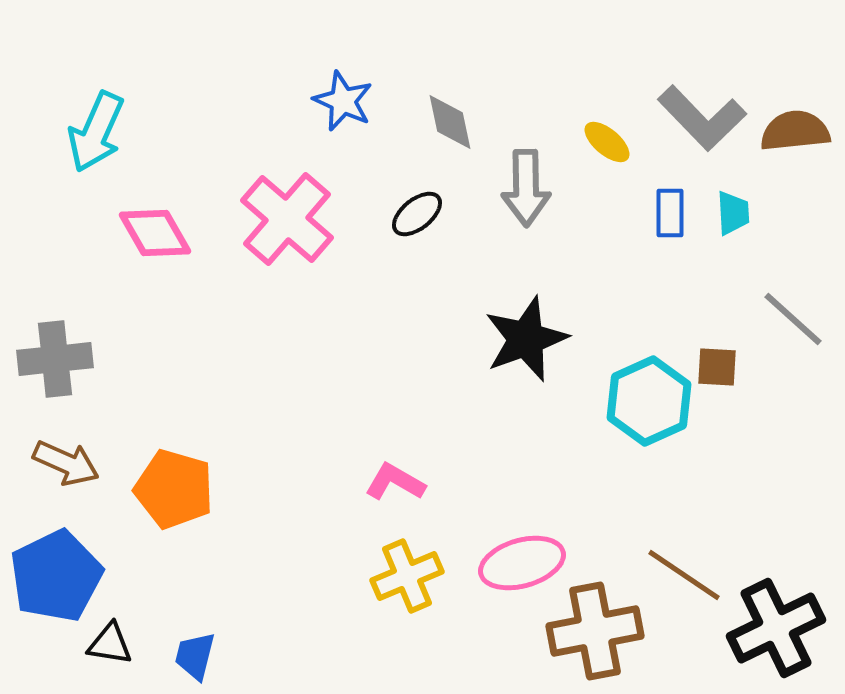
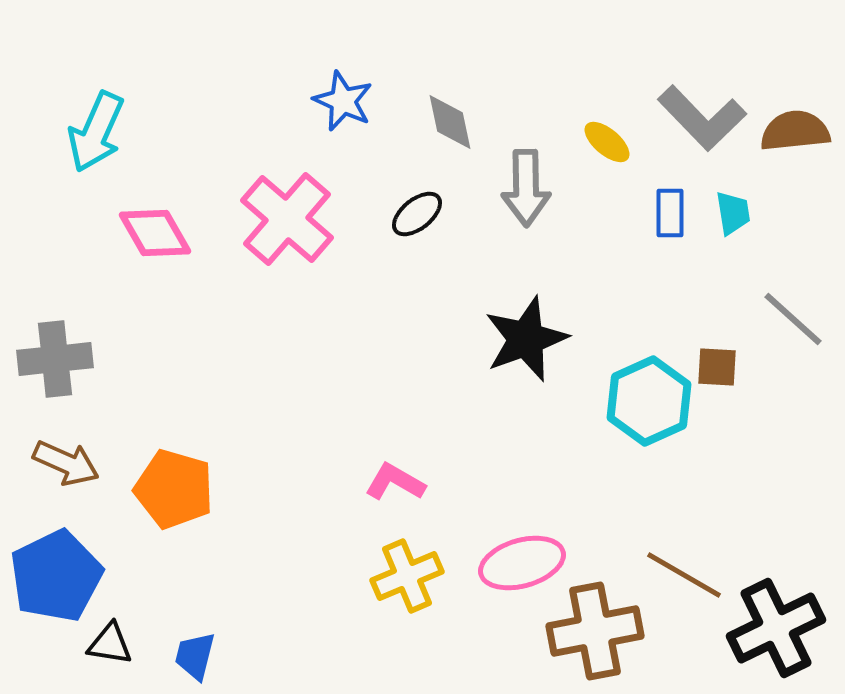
cyan trapezoid: rotated 6 degrees counterclockwise
brown line: rotated 4 degrees counterclockwise
